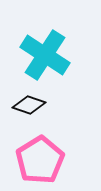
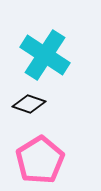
black diamond: moved 1 px up
